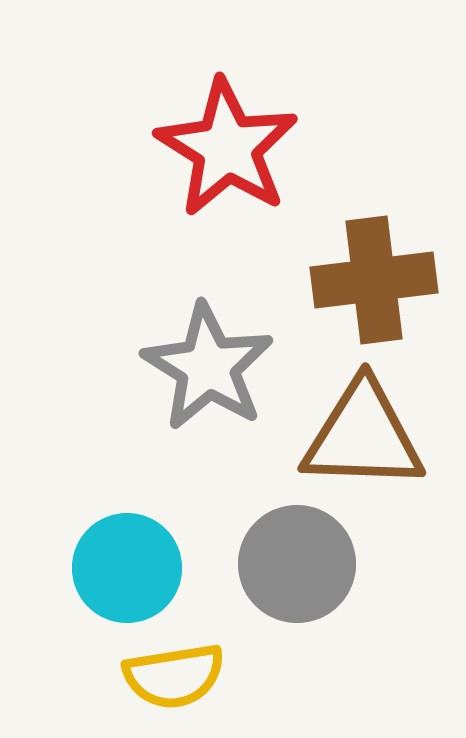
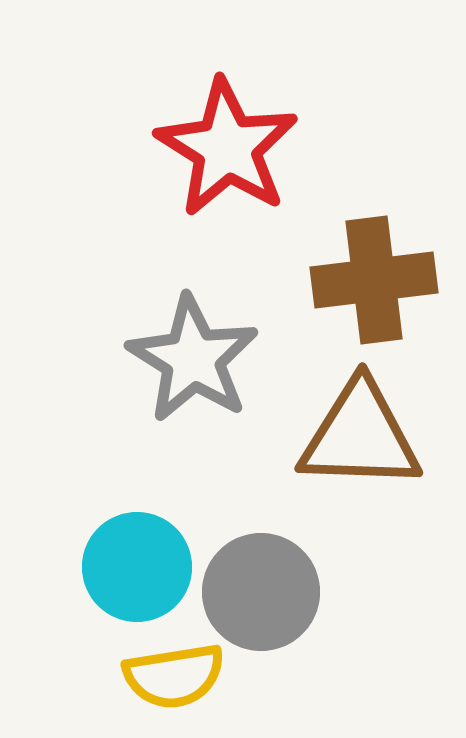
gray star: moved 15 px left, 8 px up
brown triangle: moved 3 px left
gray circle: moved 36 px left, 28 px down
cyan circle: moved 10 px right, 1 px up
